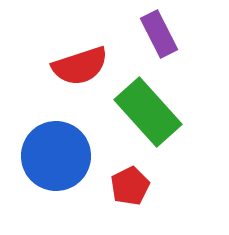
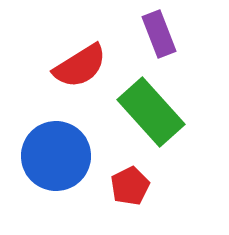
purple rectangle: rotated 6 degrees clockwise
red semicircle: rotated 14 degrees counterclockwise
green rectangle: moved 3 px right
